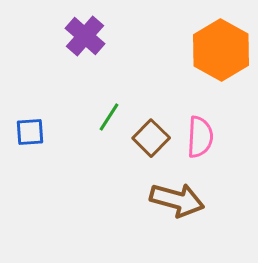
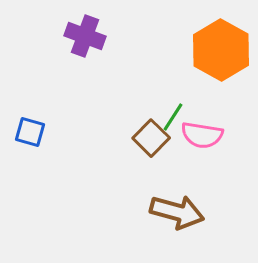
purple cross: rotated 21 degrees counterclockwise
green line: moved 64 px right
blue square: rotated 20 degrees clockwise
pink semicircle: moved 2 px right, 2 px up; rotated 96 degrees clockwise
brown arrow: moved 12 px down
